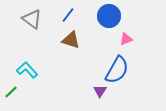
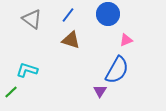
blue circle: moved 1 px left, 2 px up
pink triangle: moved 1 px down
cyan L-shape: rotated 30 degrees counterclockwise
